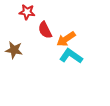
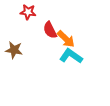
red star: moved 1 px right
red semicircle: moved 5 px right
orange arrow: rotated 102 degrees counterclockwise
